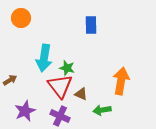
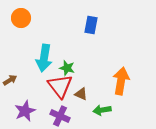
blue rectangle: rotated 12 degrees clockwise
